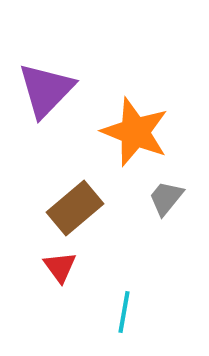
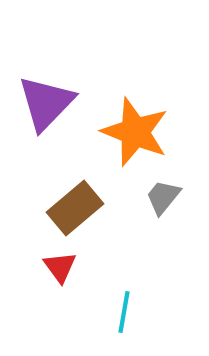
purple triangle: moved 13 px down
gray trapezoid: moved 3 px left, 1 px up
